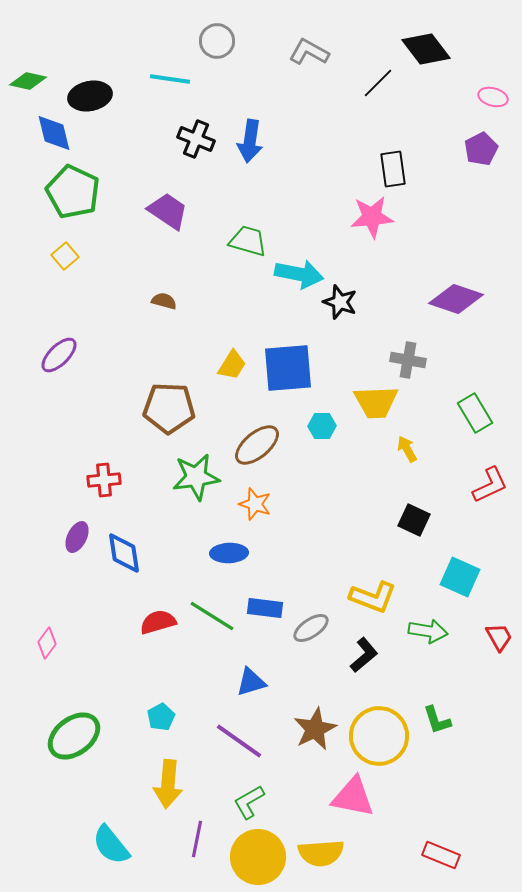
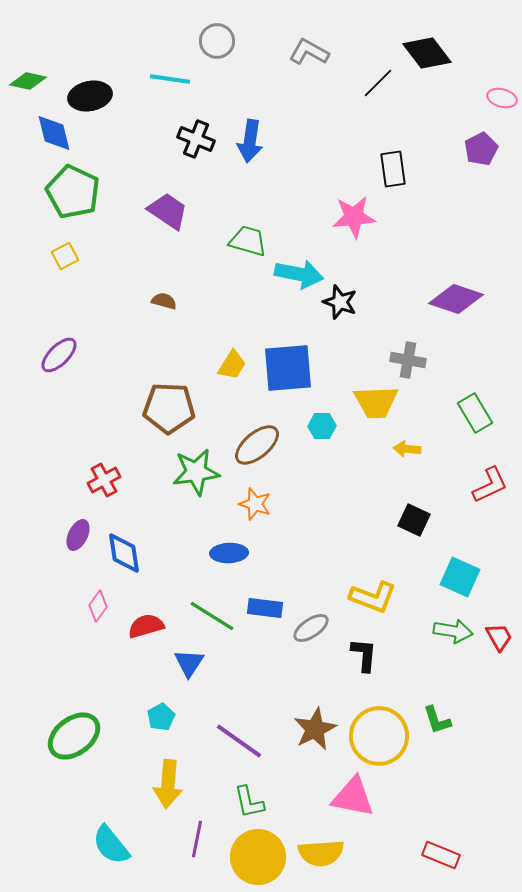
black diamond at (426, 49): moved 1 px right, 4 px down
pink ellipse at (493, 97): moved 9 px right, 1 px down
pink star at (372, 217): moved 18 px left
yellow square at (65, 256): rotated 12 degrees clockwise
yellow arrow at (407, 449): rotated 56 degrees counterclockwise
green star at (196, 477): moved 5 px up
red cross at (104, 480): rotated 24 degrees counterclockwise
purple ellipse at (77, 537): moved 1 px right, 2 px up
red semicircle at (158, 622): moved 12 px left, 4 px down
green arrow at (428, 631): moved 25 px right
pink diamond at (47, 643): moved 51 px right, 37 px up
black L-shape at (364, 655): rotated 45 degrees counterclockwise
blue triangle at (251, 682): moved 62 px left, 19 px up; rotated 40 degrees counterclockwise
green L-shape at (249, 802): rotated 72 degrees counterclockwise
